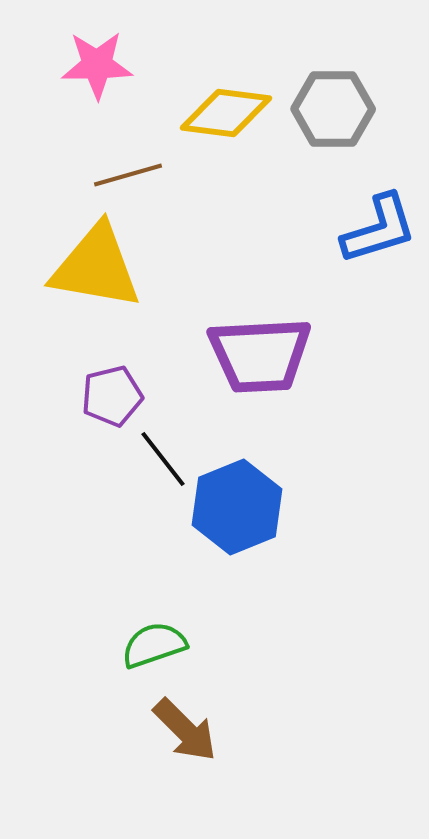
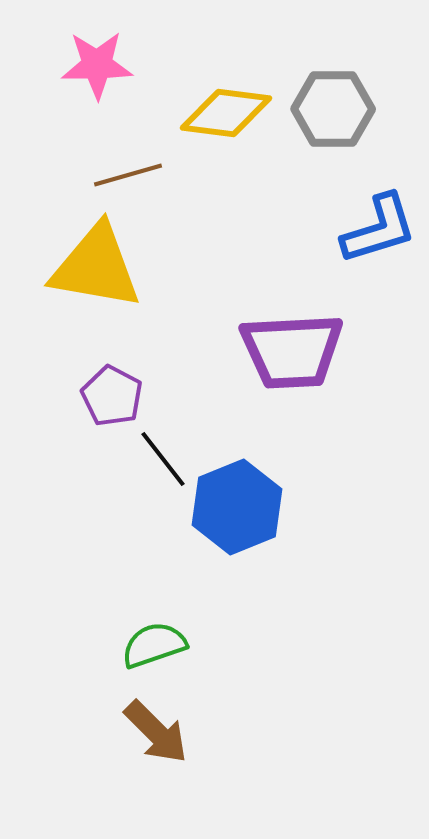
purple trapezoid: moved 32 px right, 4 px up
purple pentagon: rotated 30 degrees counterclockwise
brown arrow: moved 29 px left, 2 px down
